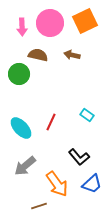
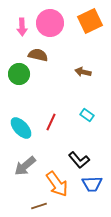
orange square: moved 5 px right
brown arrow: moved 11 px right, 17 px down
black L-shape: moved 3 px down
blue trapezoid: rotated 40 degrees clockwise
